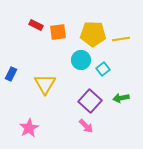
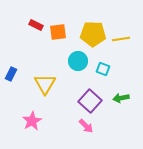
cyan circle: moved 3 px left, 1 px down
cyan square: rotated 32 degrees counterclockwise
pink star: moved 3 px right, 7 px up
